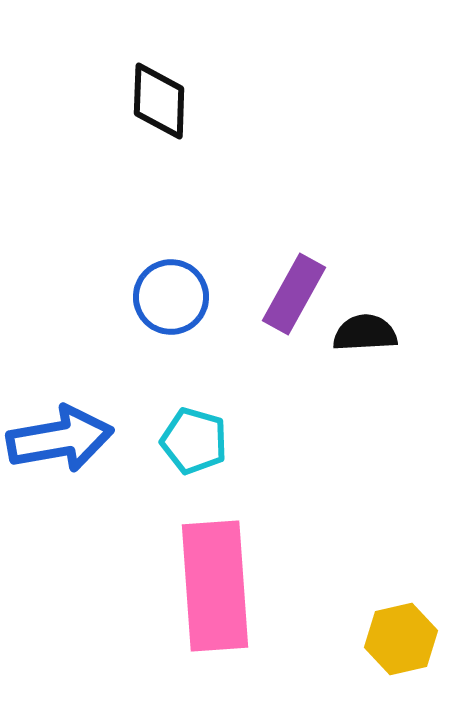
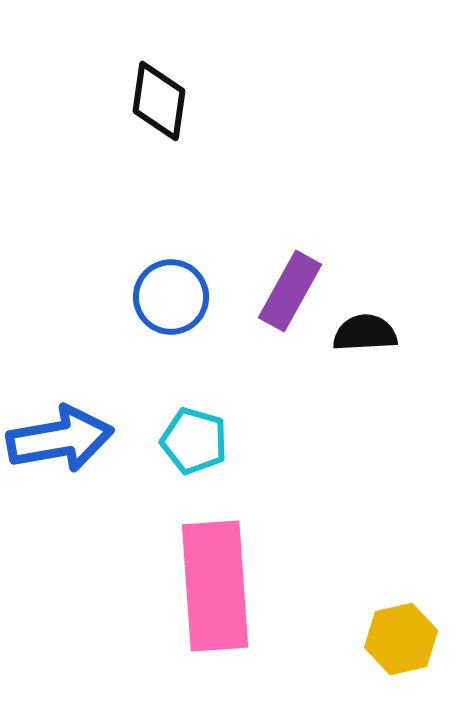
black diamond: rotated 6 degrees clockwise
purple rectangle: moved 4 px left, 3 px up
